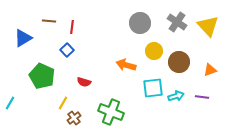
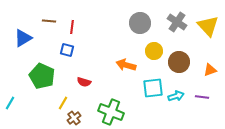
blue square: rotated 32 degrees counterclockwise
